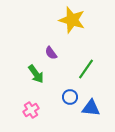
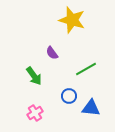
purple semicircle: moved 1 px right
green line: rotated 25 degrees clockwise
green arrow: moved 2 px left, 2 px down
blue circle: moved 1 px left, 1 px up
pink cross: moved 4 px right, 3 px down
